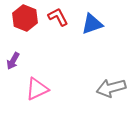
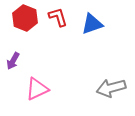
red L-shape: rotated 10 degrees clockwise
